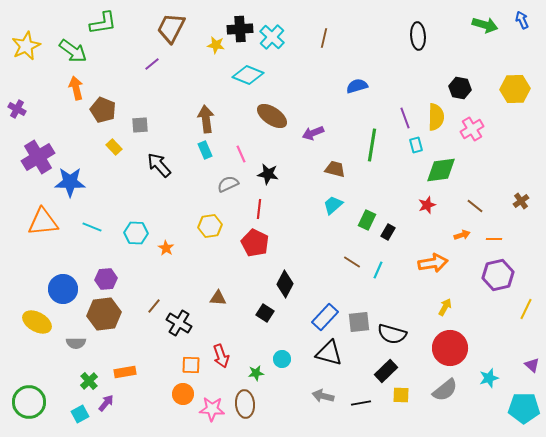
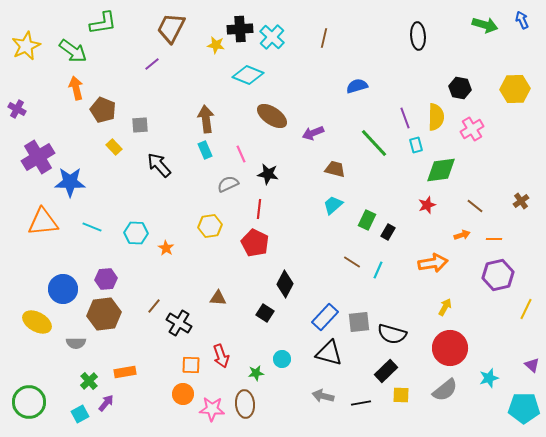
green line at (372, 145): moved 2 px right, 2 px up; rotated 52 degrees counterclockwise
